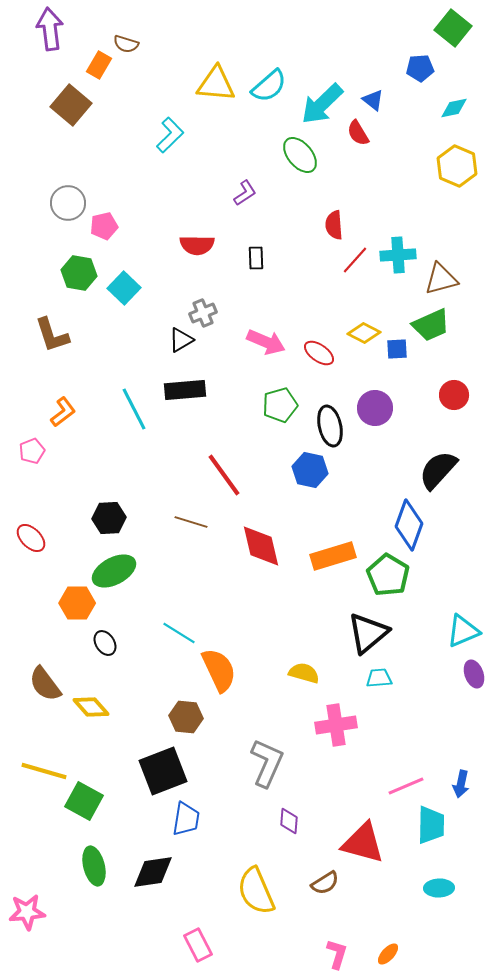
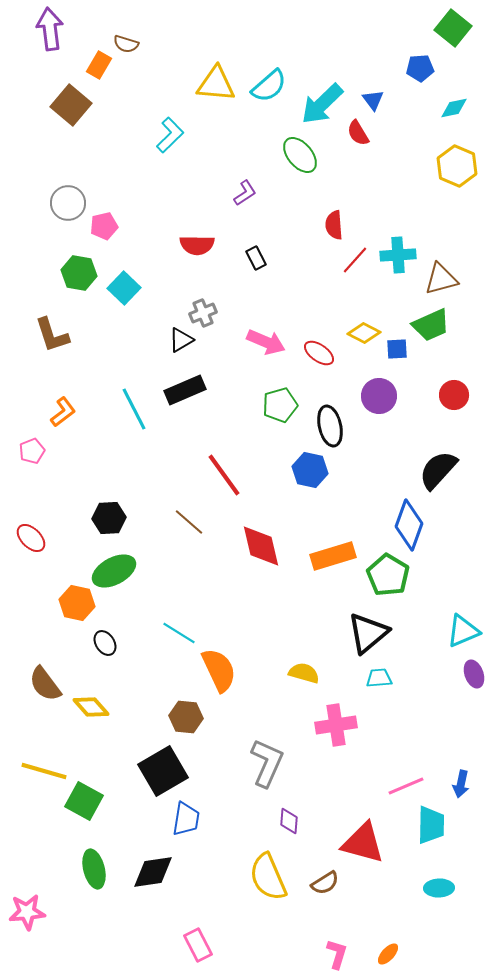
blue triangle at (373, 100): rotated 15 degrees clockwise
black rectangle at (256, 258): rotated 25 degrees counterclockwise
black rectangle at (185, 390): rotated 18 degrees counterclockwise
purple circle at (375, 408): moved 4 px right, 12 px up
brown line at (191, 522): moved 2 px left; rotated 24 degrees clockwise
orange hexagon at (77, 603): rotated 12 degrees clockwise
black square at (163, 771): rotated 9 degrees counterclockwise
green ellipse at (94, 866): moved 3 px down
yellow semicircle at (256, 891): moved 12 px right, 14 px up
